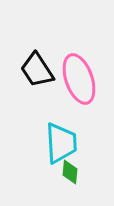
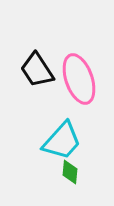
cyan trapezoid: moved 1 px right, 2 px up; rotated 45 degrees clockwise
